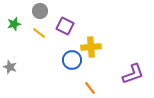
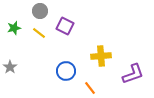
green star: moved 4 px down
yellow cross: moved 10 px right, 9 px down
blue circle: moved 6 px left, 11 px down
gray star: rotated 16 degrees clockwise
